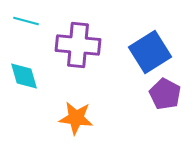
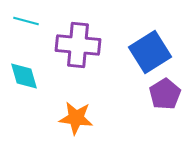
purple pentagon: rotated 12 degrees clockwise
